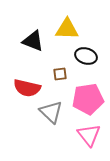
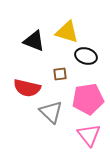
yellow triangle: moved 3 px down; rotated 15 degrees clockwise
black triangle: moved 1 px right
